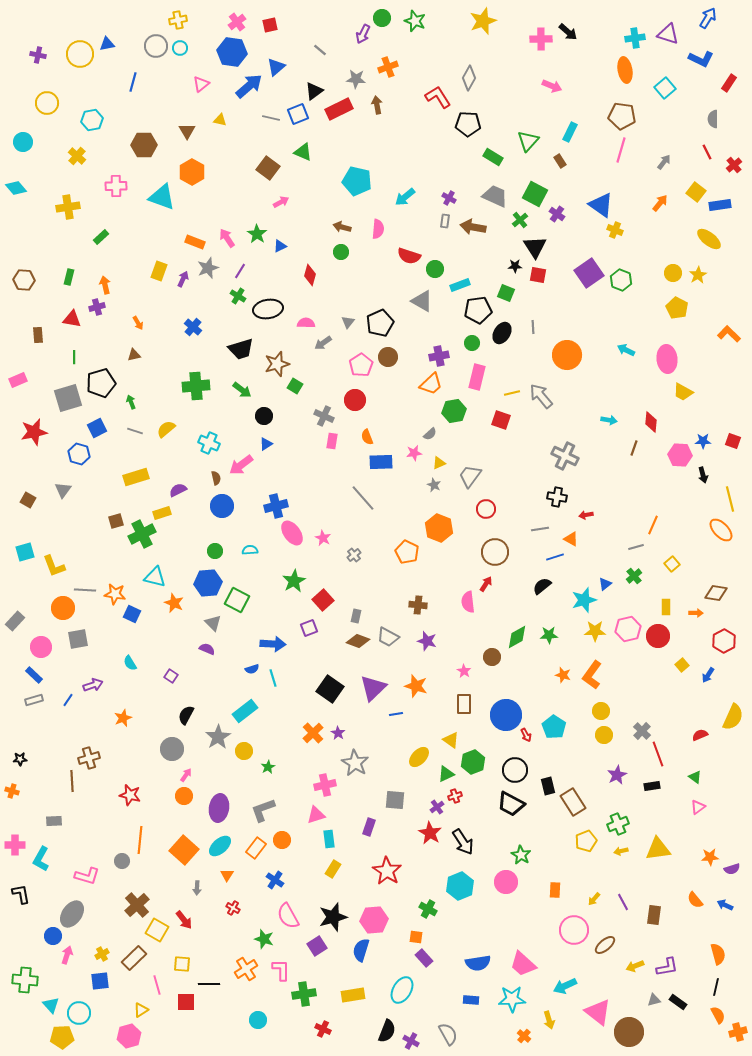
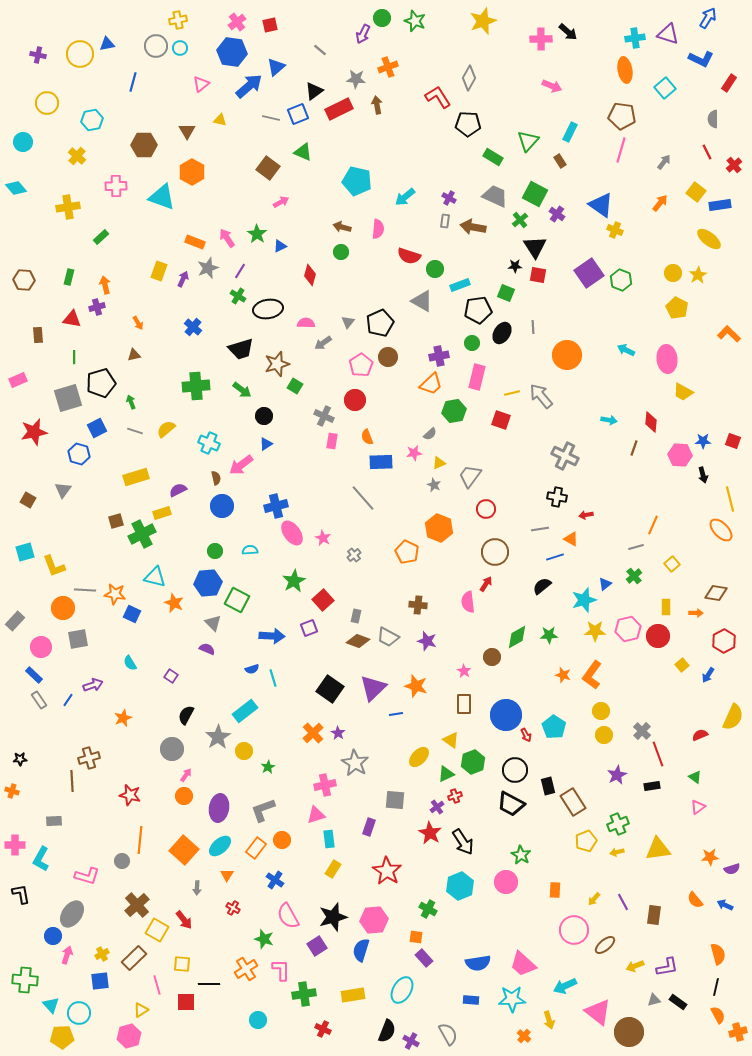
blue arrow at (273, 644): moved 1 px left, 8 px up
gray rectangle at (34, 700): moved 5 px right; rotated 72 degrees clockwise
yellow arrow at (621, 851): moved 4 px left, 1 px down
